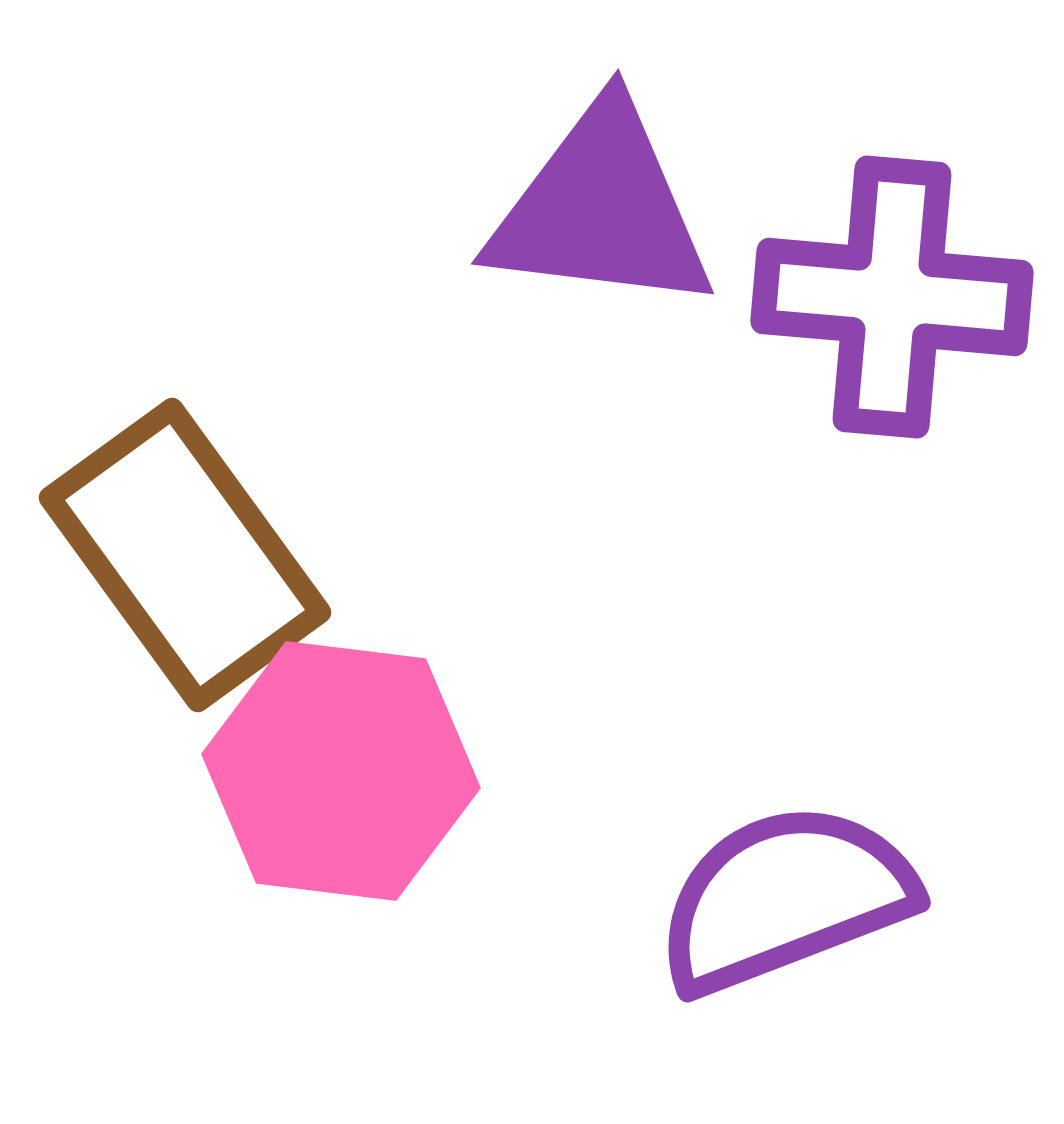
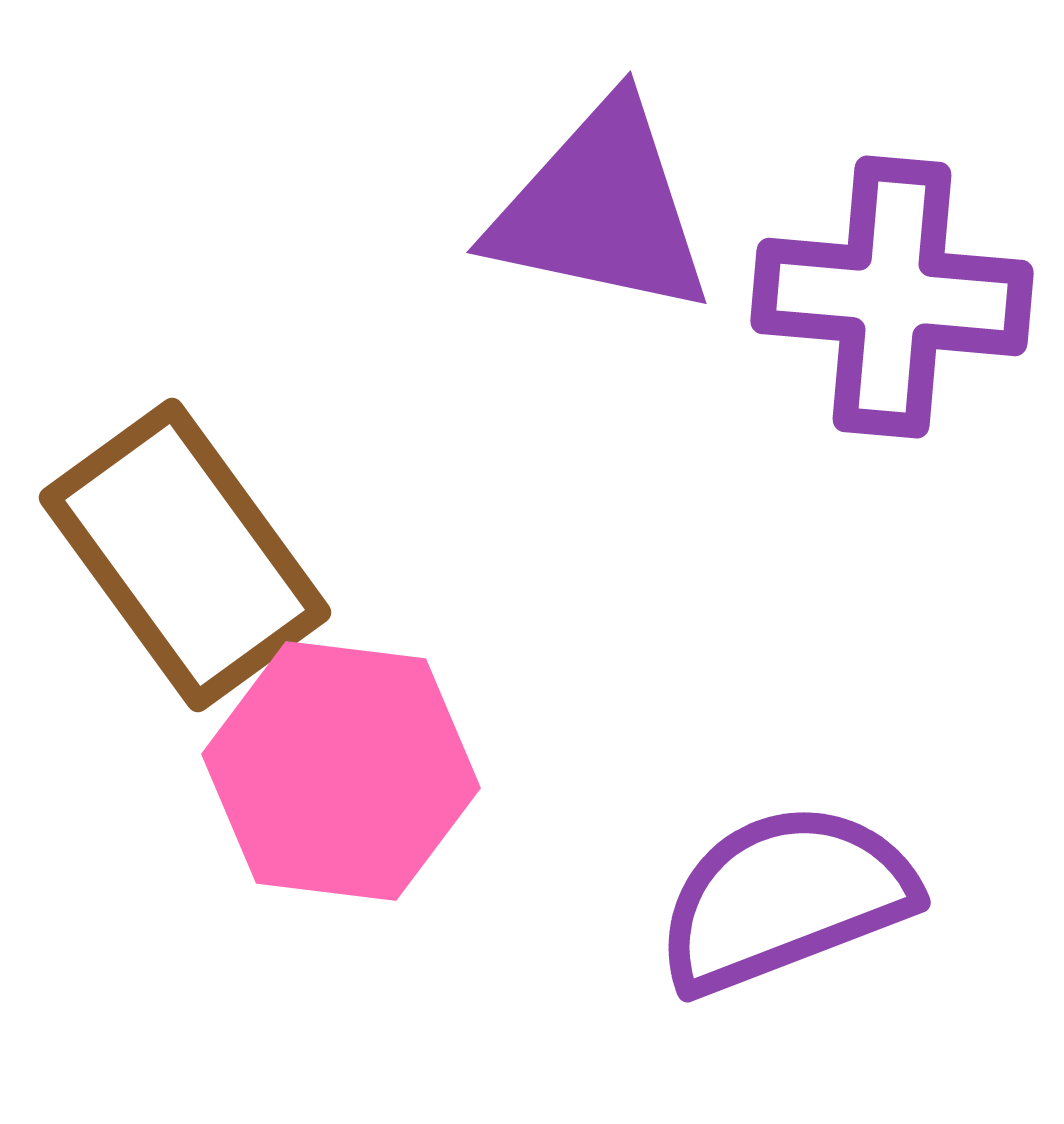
purple triangle: rotated 5 degrees clockwise
